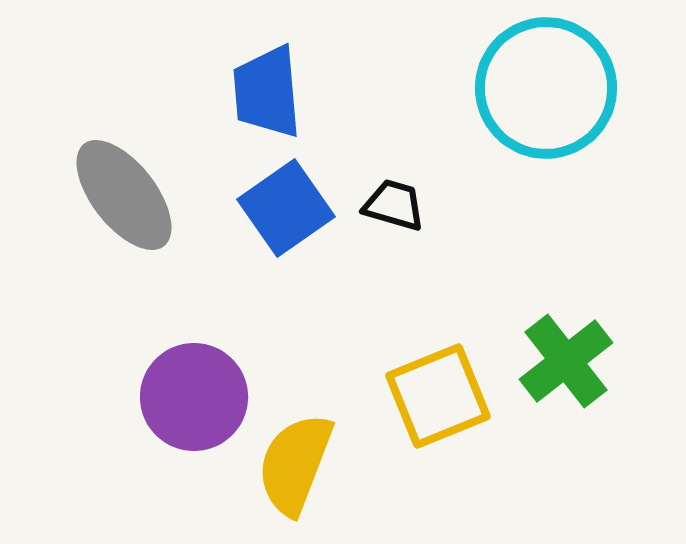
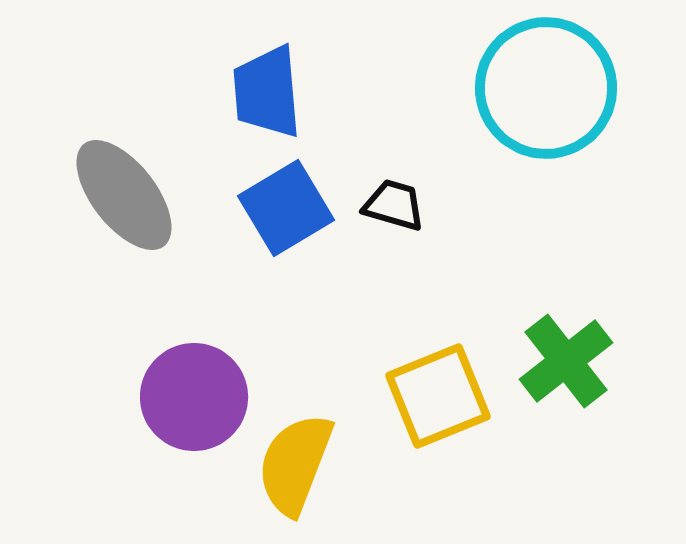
blue square: rotated 4 degrees clockwise
